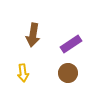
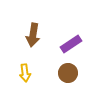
yellow arrow: moved 2 px right
